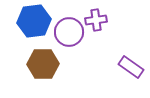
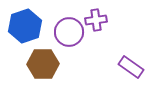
blue hexagon: moved 9 px left, 5 px down; rotated 12 degrees counterclockwise
